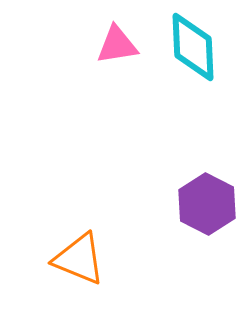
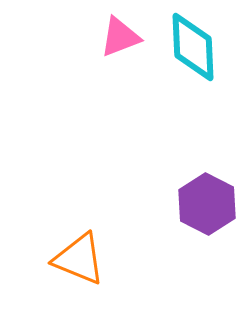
pink triangle: moved 3 px right, 8 px up; rotated 12 degrees counterclockwise
